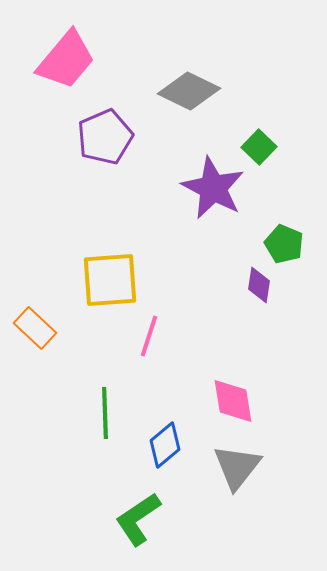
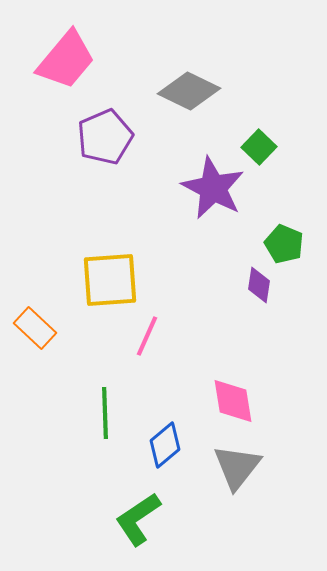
pink line: moved 2 px left; rotated 6 degrees clockwise
